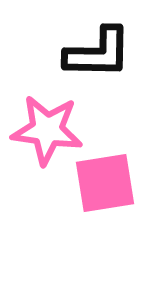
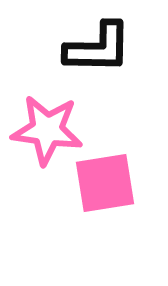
black L-shape: moved 5 px up
